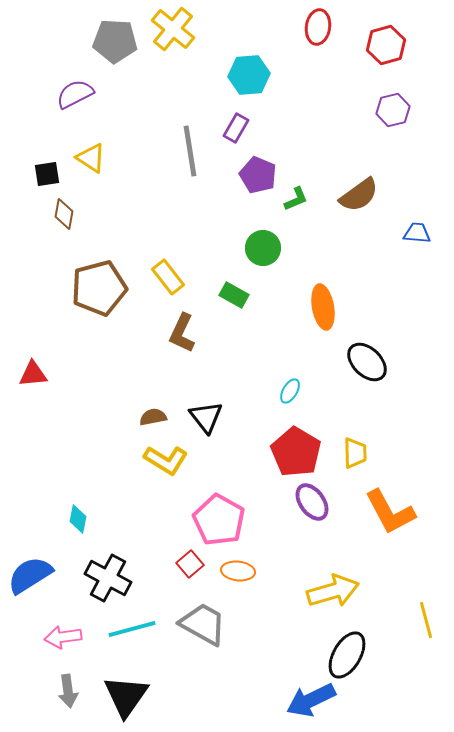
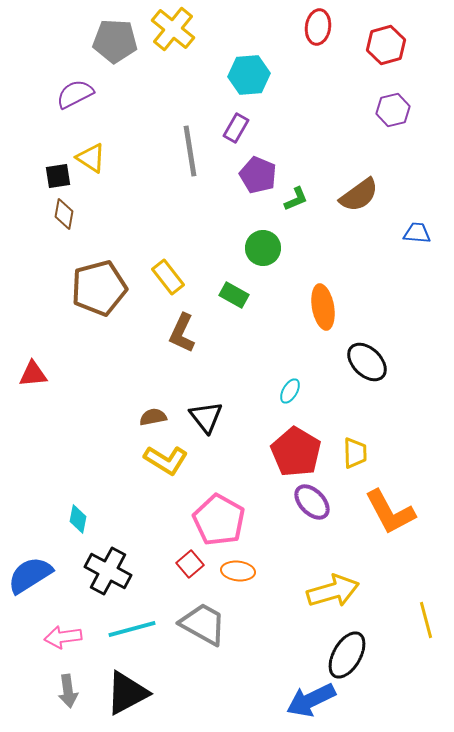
black square at (47, 174): moved 11 px right, 2 px down
purple ellipse at (312, 502): rotated 9 degrees counterclockwise
black cross at (108, 578): moved 7 px up
black triangle at (126, 696): moved 1 px right, 3 px up; rotated 27 degrees clockwise
